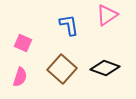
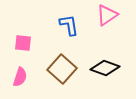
pink square: rotated 18 degrees counterclockwise
